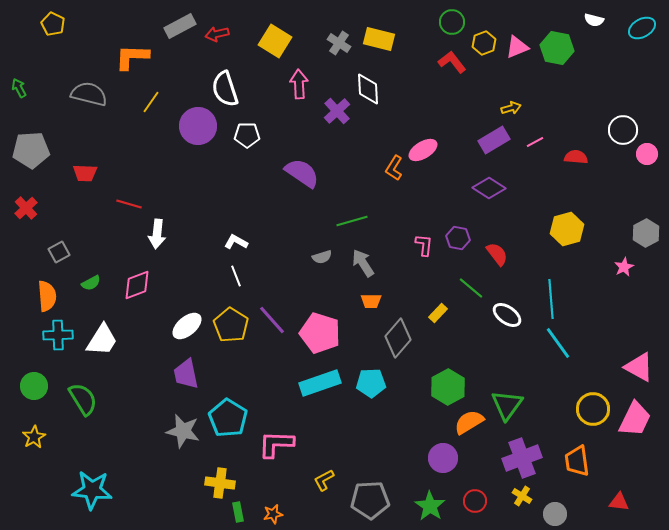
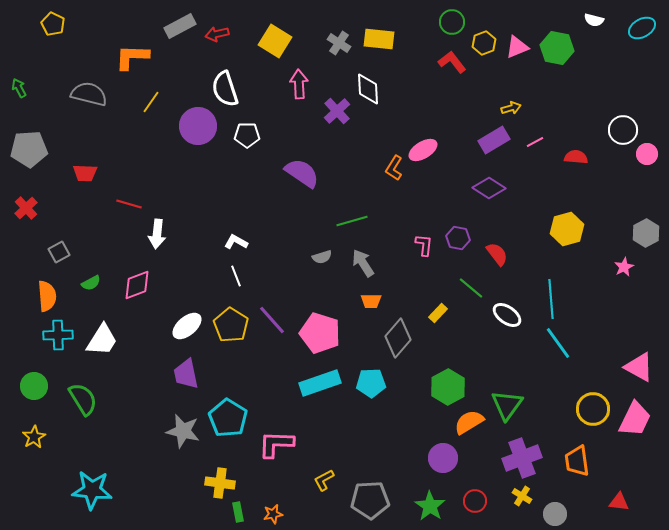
yellow rectangle at (379, 39): rotated 8 degrees counterclockwise
gray pentagon at (31, 150): moved 2 px left, 1 px up
